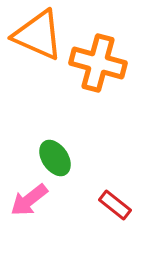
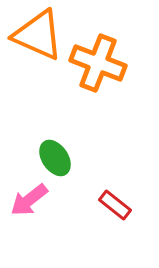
orange cross: rotated 6 degrees clockwise
